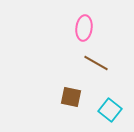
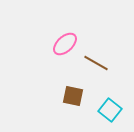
pink ellipse: moved 19 px left, 16 px down; rotated 40 degrees clockwise
brown square: moved 2 px right, 1 px up
